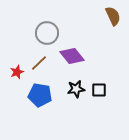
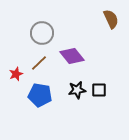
brown semicircle: moved 2 px left, 3 px down
gray circle: moved 5 px left
red star: moved 1 px left, 2 px down
black star: moved 1 px right, 1 px down
